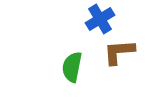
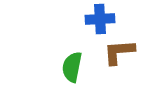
blue cross: rotated 28 degrees clockwise
